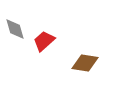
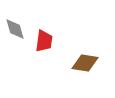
red trapezoid: rotated 140 degrees clockwise
